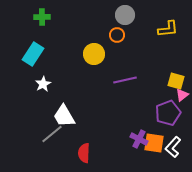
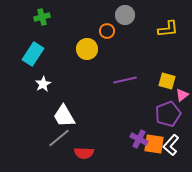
green cross: rotated 14 degrees counterclockwise
orange circle: moved 10 px left, 4 px up
yellow circle: moved 7 px left, 5 px up
yellow square: moved 9 px left
purple pentagon: moved 1 px down
gray line: moved 7 px right, 4 px down
orange square: moved 1 px down
white L-shape: moved 2 px left, 2 px up
red semicircle: rotated 90 degrees counterclockwise
